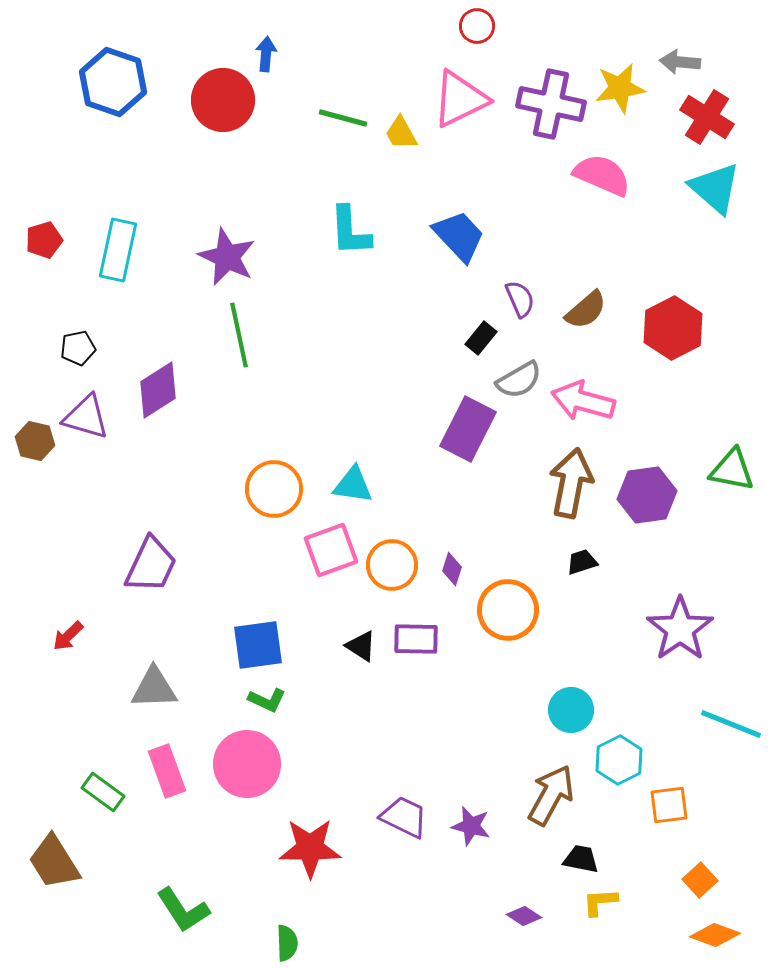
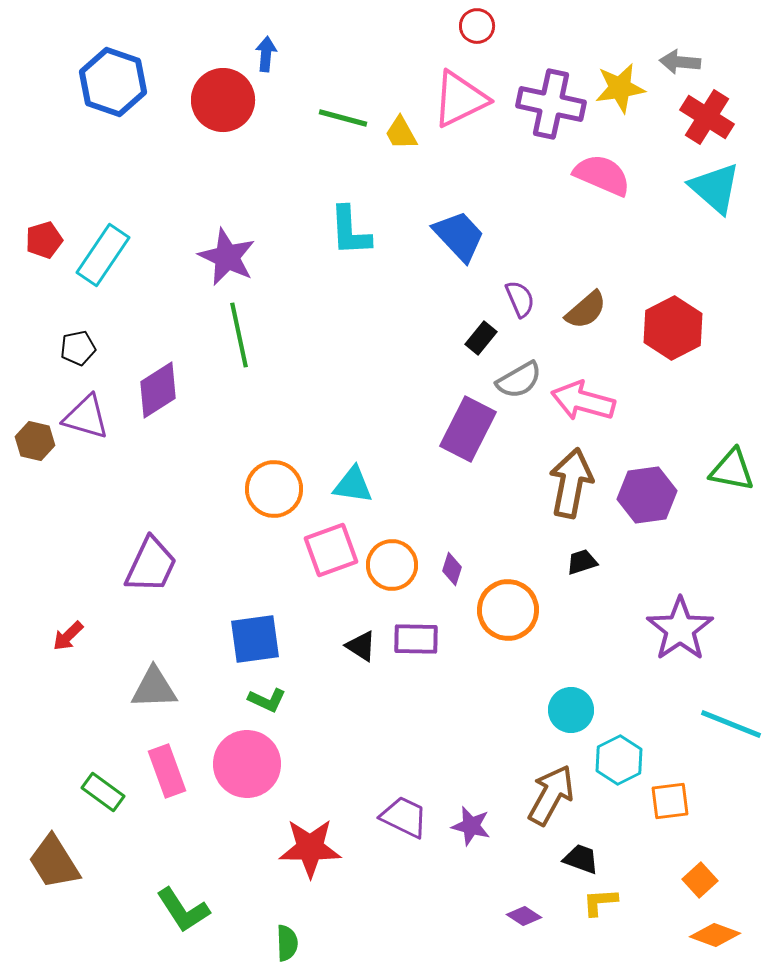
cyan rectangle at (118, 250): moved 15 px left, 5 px down; rotated 22 degrees clockwise
blue square at (258, 645): moved 3 px left, 6 px up
orange square at (669, 805): moved 1 px right, 4 px up
black trapezoid at (581, 859): rotated 9 degrees clockwise
